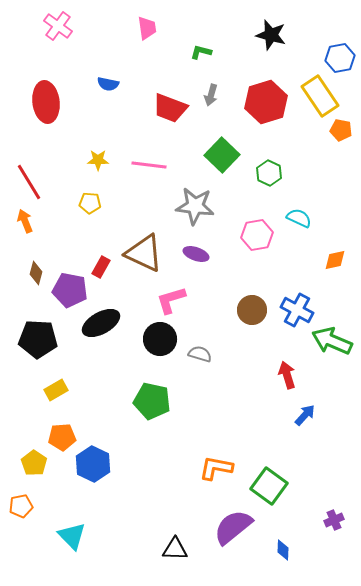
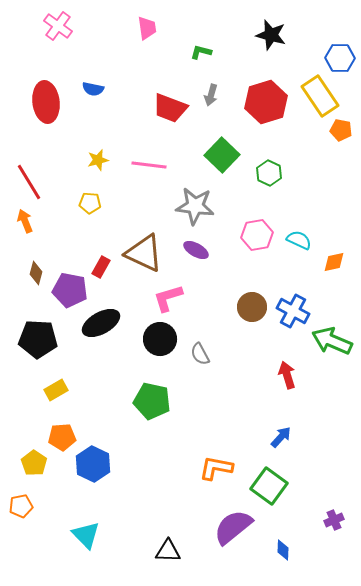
blue hexagon at (340, 58): rotated 12 degrees clockwise
blue semicircle at (108, 84): moved 15 px left, 5 px down
yellow star at (98, 160): rotated 15 degrees counterclockwise
cyan semicircle at (299, 218): moved 22 px down
purple ellipse at (196, 254): moved 4 px up; rotated 10 degrees clockwise
orange diamond at (335, 260): moved 1 px left, 2 px down
pink L-shape at (171, 300): moved 3 px left, 2 px up
brown circle at (252, 310): moved 3 px up
blue cross at (297, 310): moved 4 px left, 1 px down
gray semicircle at (200, 354): rotated 135 degrees counterclockwise
blue arrow at (305, 415): moved 24 px left, 22 px down
cyan triangle at (72, 536): moved 14 px right, 1 px up
black triangle at (175, 549): moved 7 px left, 2 px down
